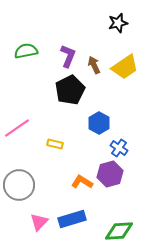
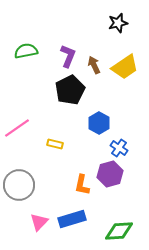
orange L-shape: moved 3 px down; rotated 110 degrees counterclockwise
